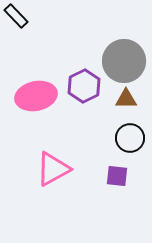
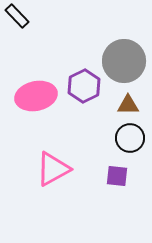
black rectangle: moved 1 px right
brown triangle: moved 2 px right, 6 px down
